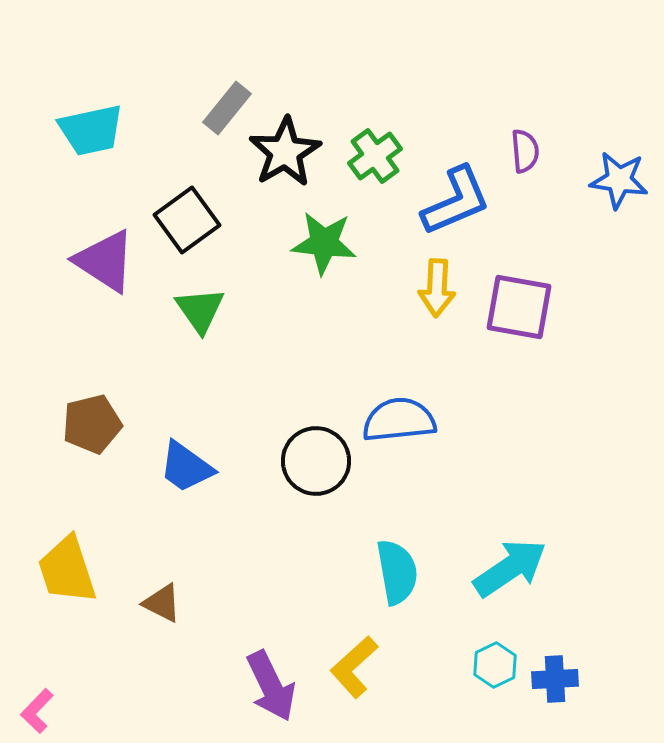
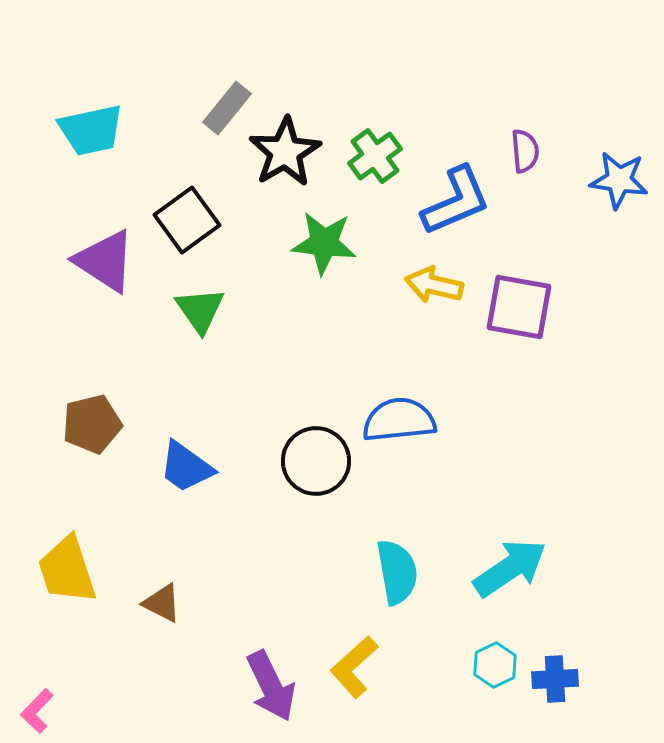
yellow arrow: moved 3 px left, 3 px up; rotated 100 degrees clockwise
